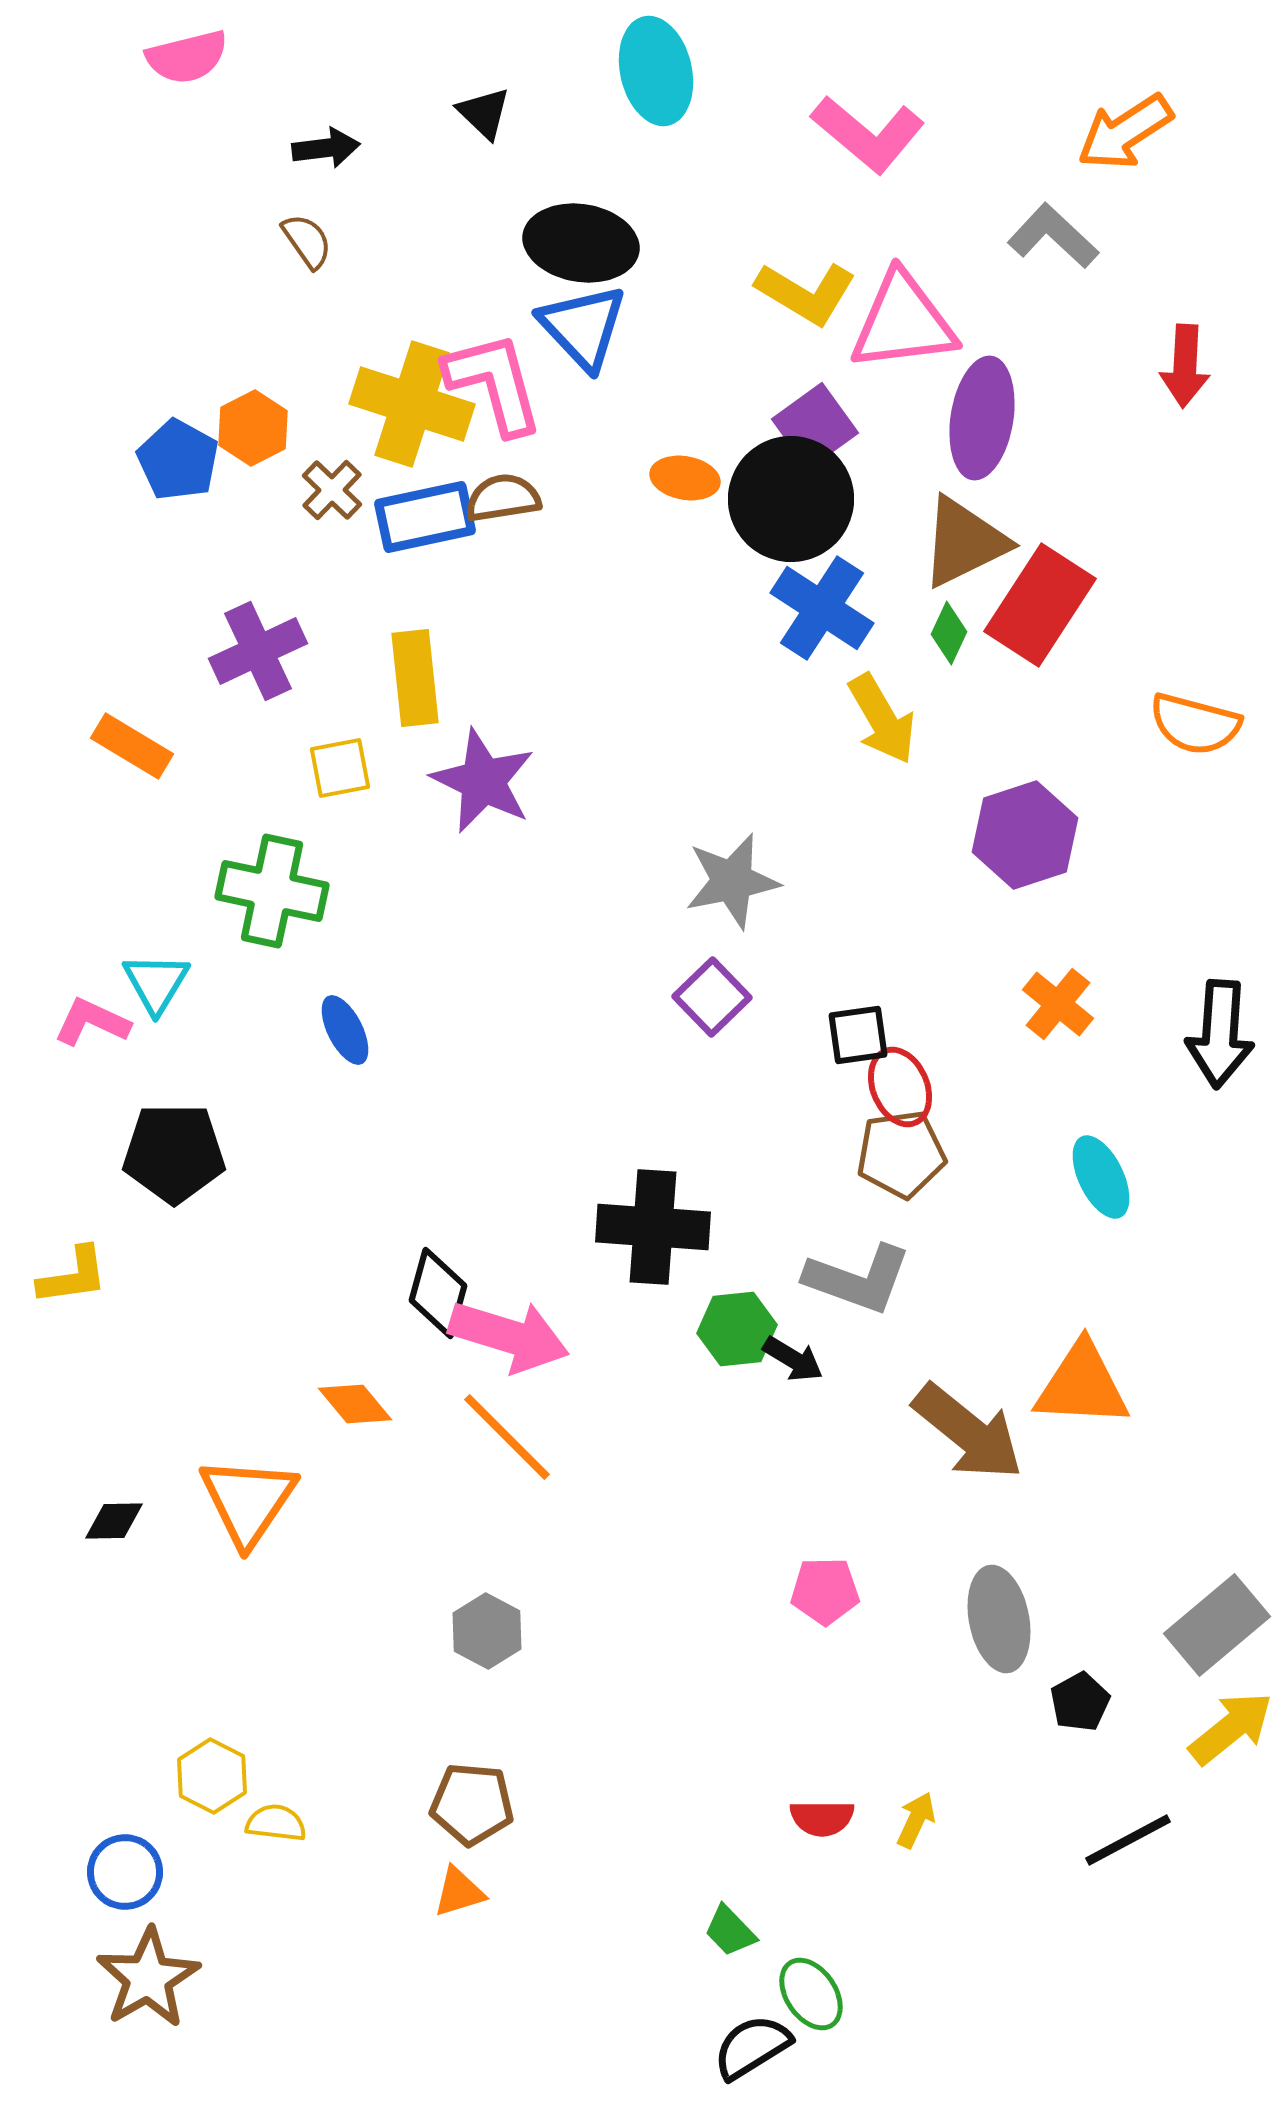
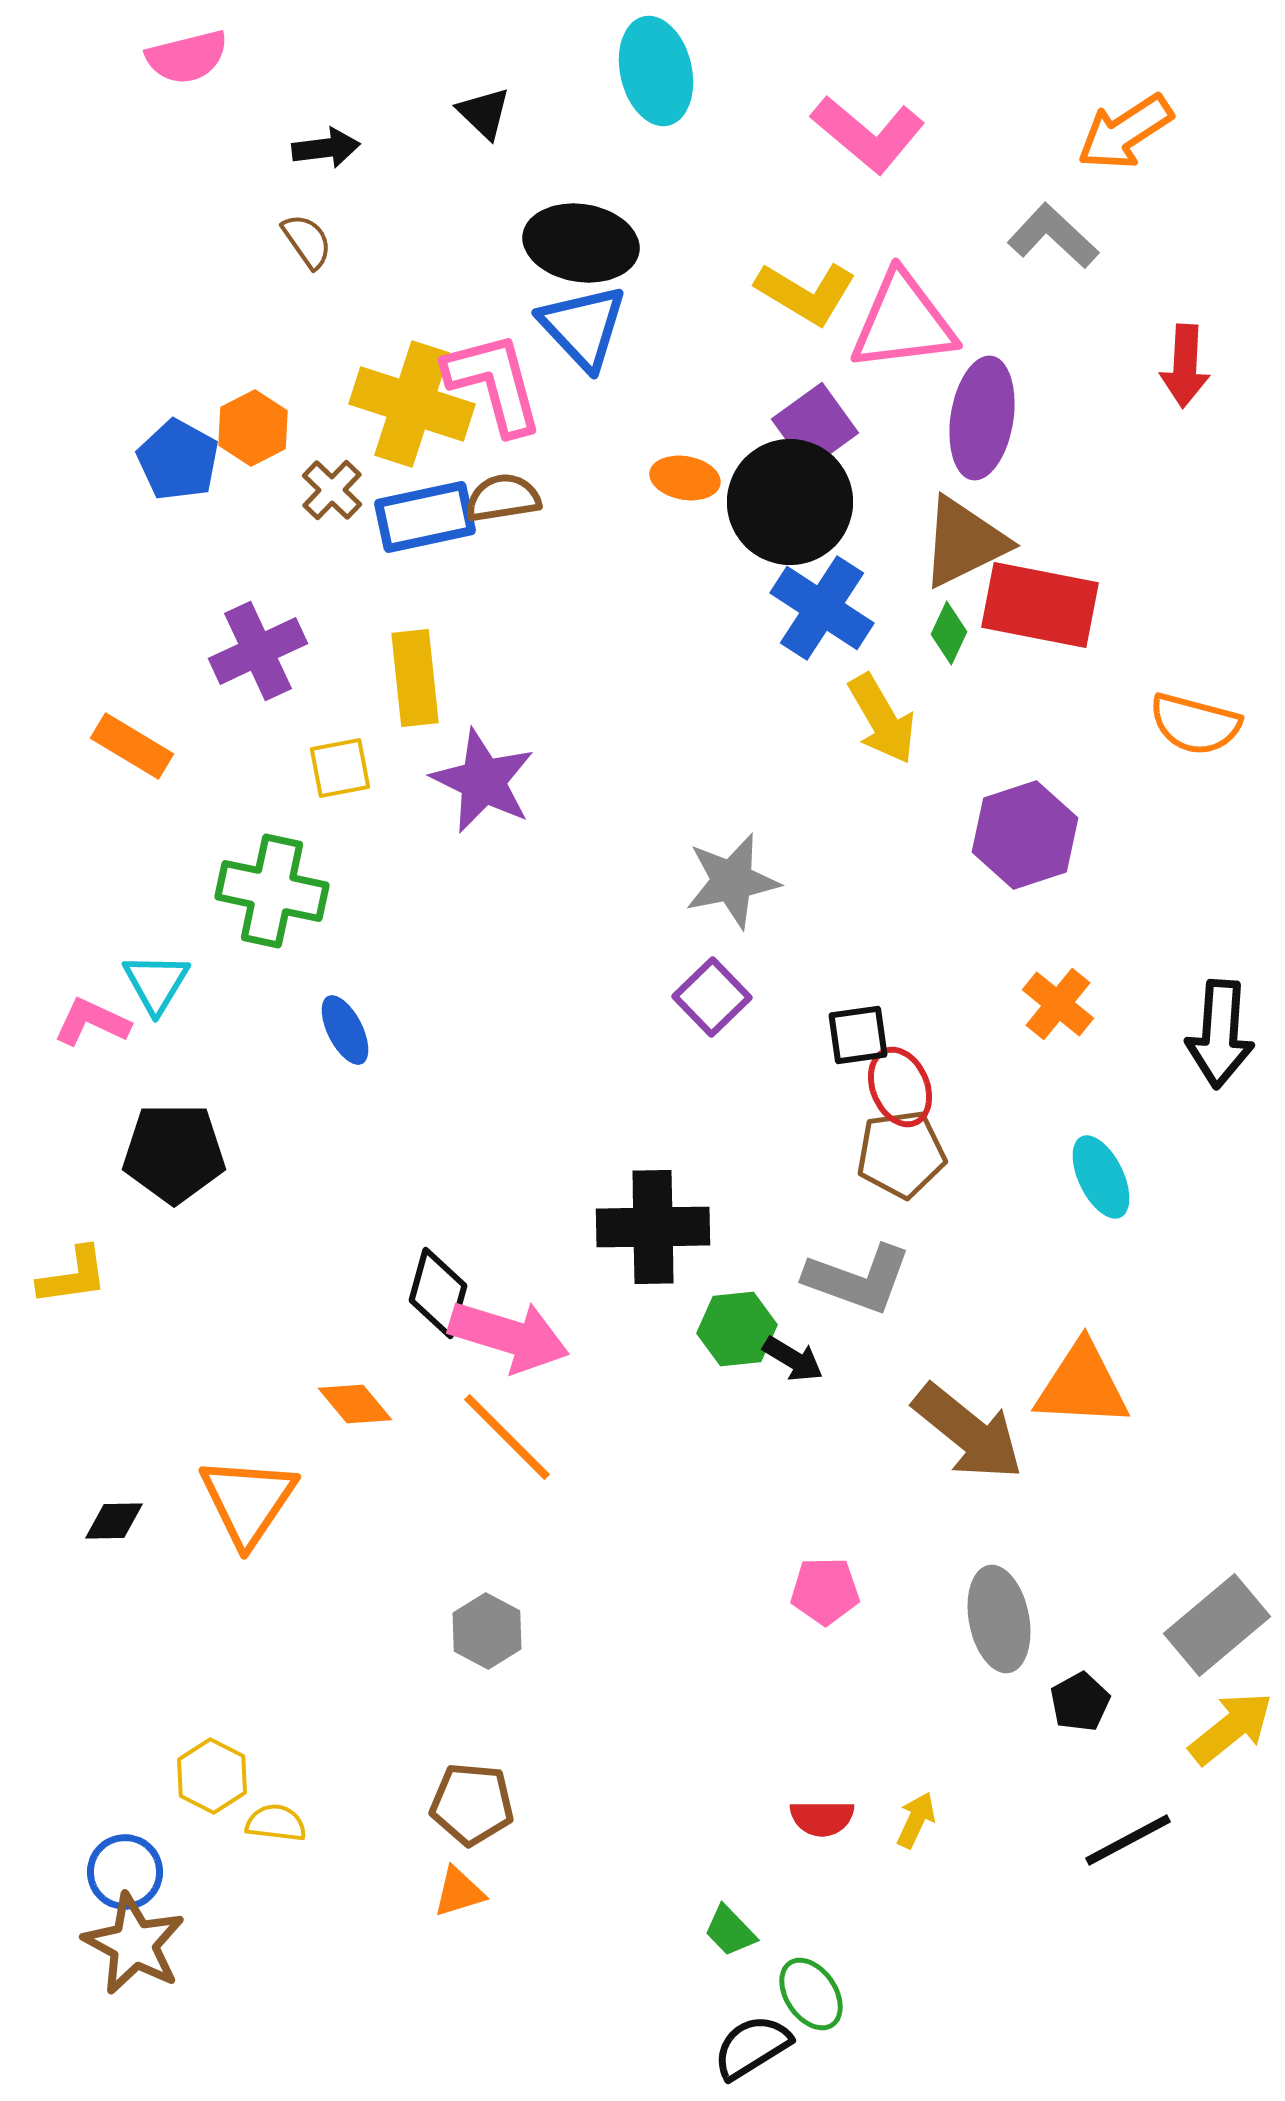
black circle at (791, 499): moved 1 px left, 3 px down
red rectangle at (1040, 605): rotated 68 degrees clockwise
black cross at (653, 1227): rotated 5 degrees counterclockwise
brown star at (148, 1978): moved 14 px left, 34 px up; rotated 14 degrees counterclockwise
